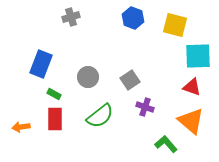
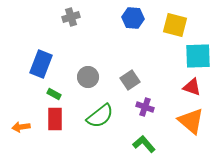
blue hexagon: rotated 15 degrees counterclockwise
green L-shape: moved 22 px left
